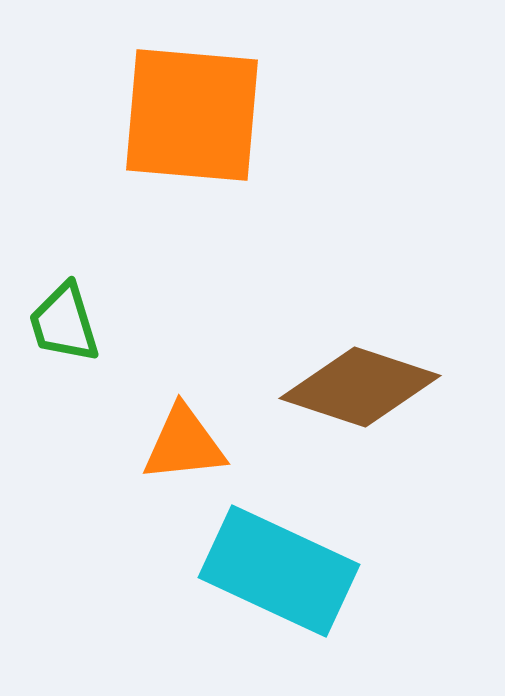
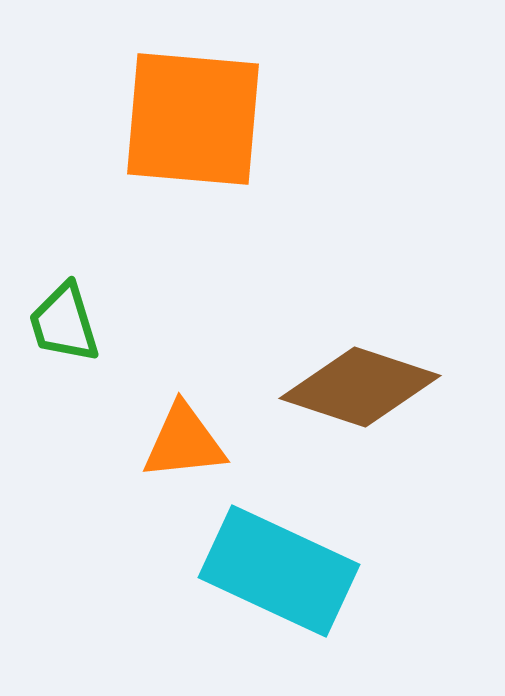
orange square: moved 1 px right, 4 px down
orange triangle: moved 2 px up
